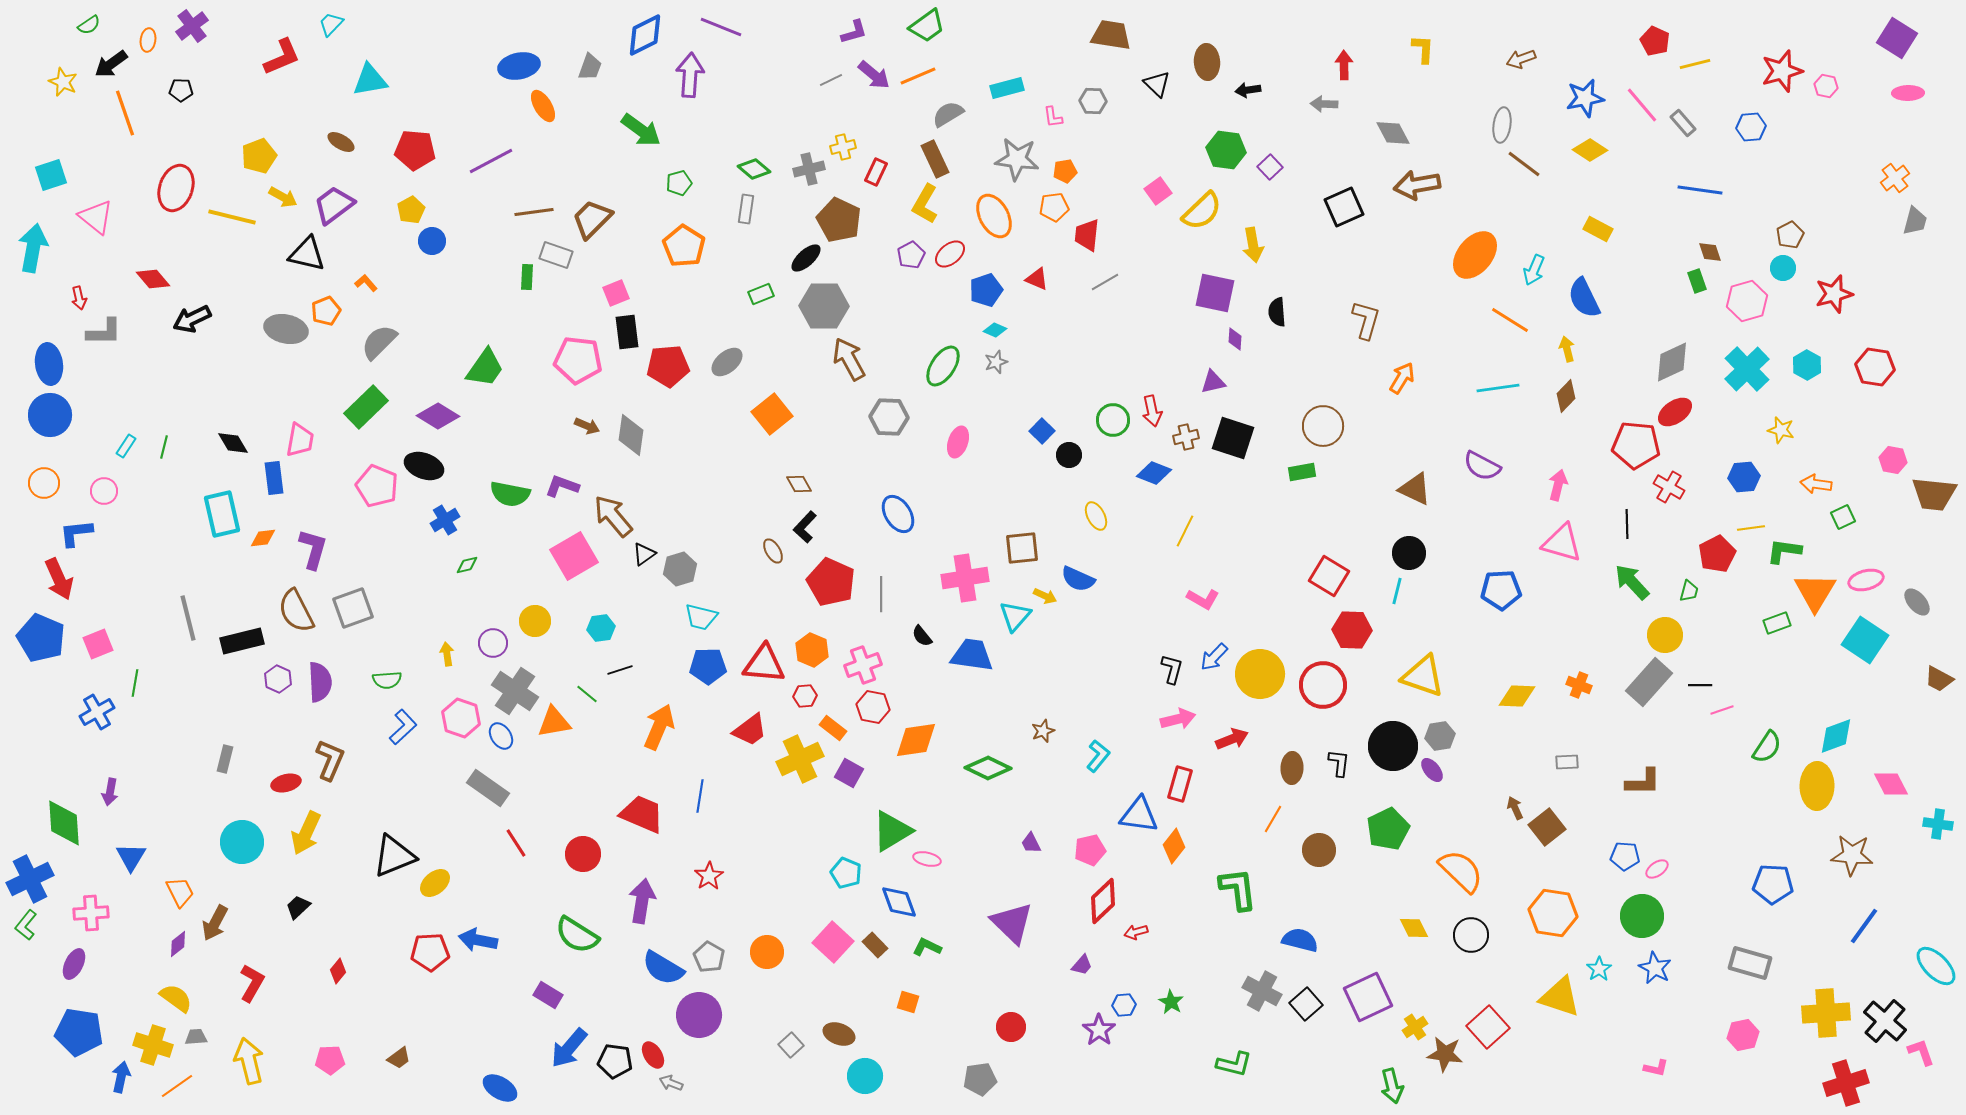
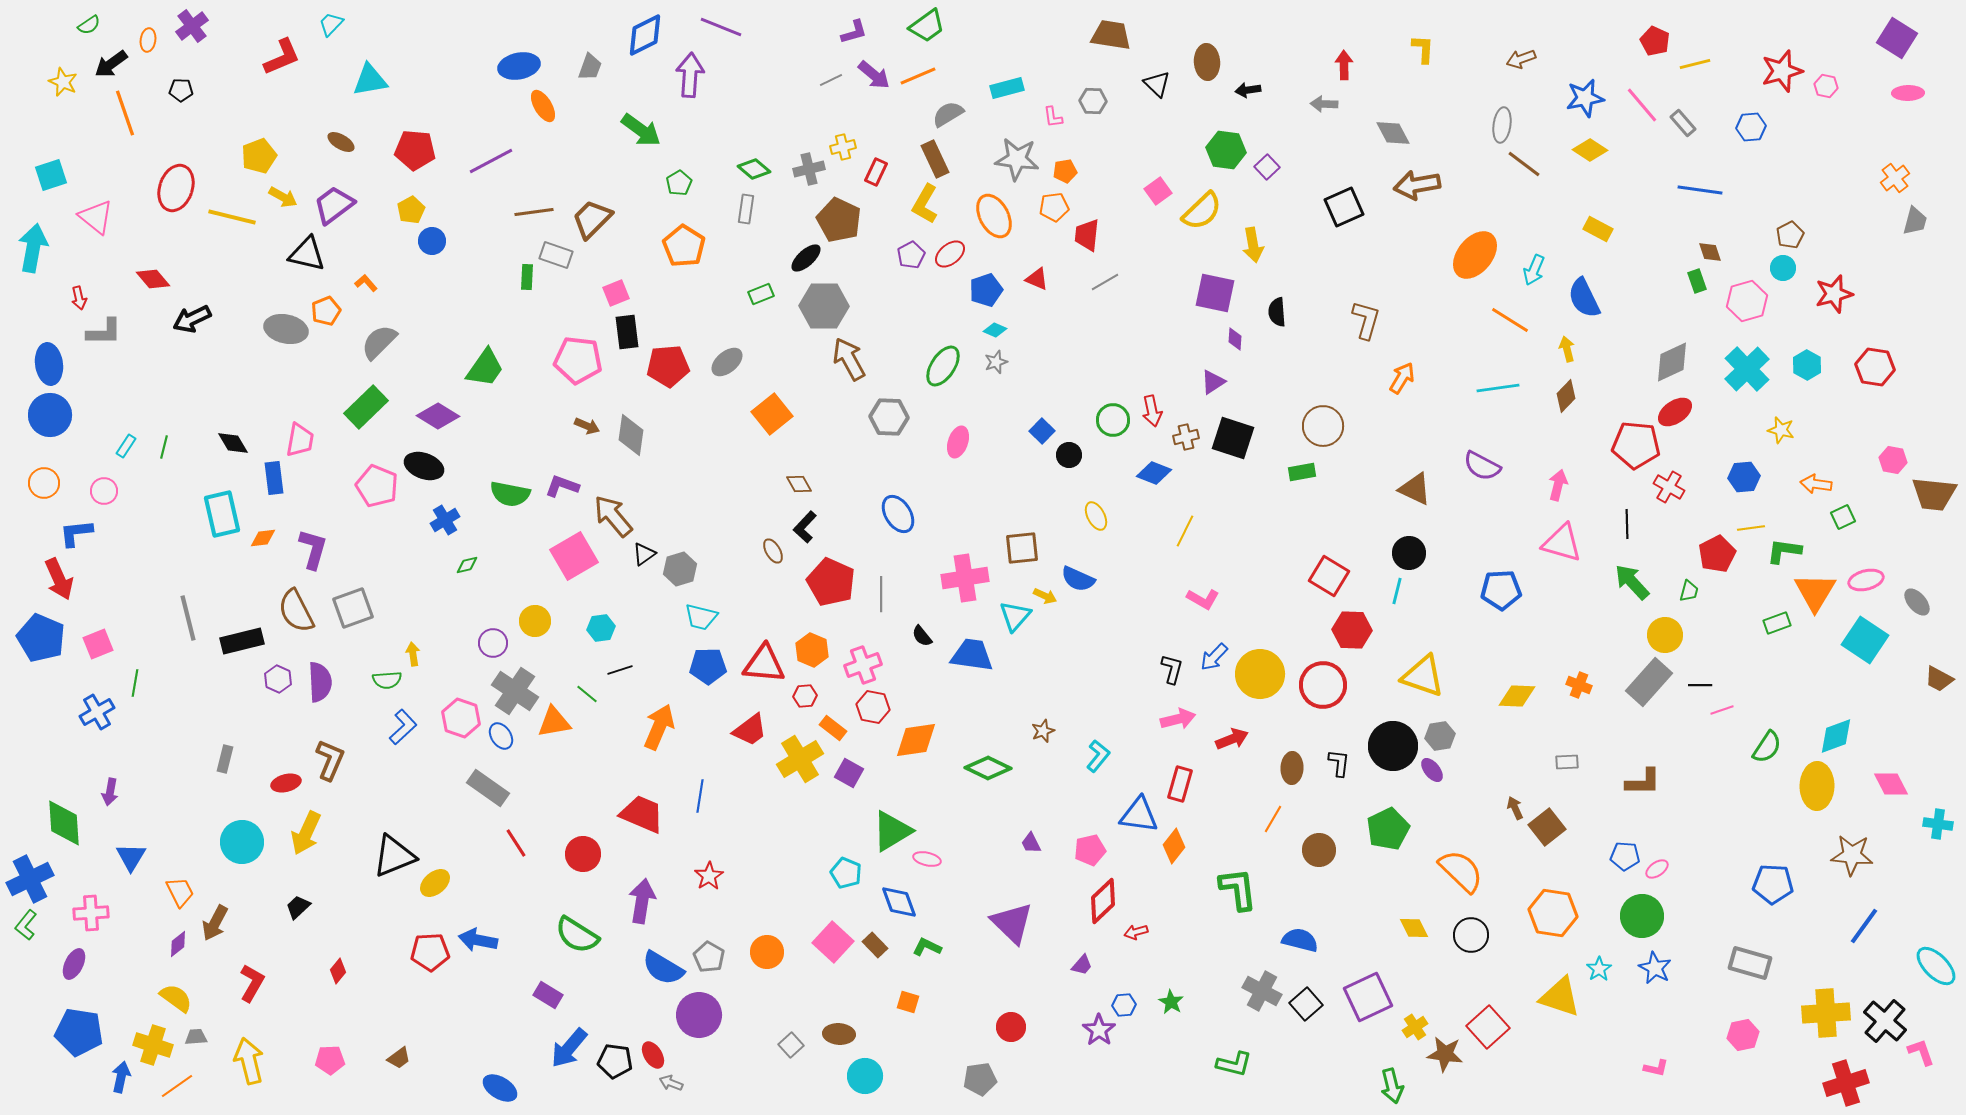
purple square at (1270, 167): moved 3 px left
green pentagon at (679, 183): rotated 15 degrees counterclockwise
purple triangle at (1213, 382): rotated 20 degrees counterclockwise
yellow arrow at (447, 654): moved 34 px left
yellow cross at (800, 759): rotated 6 degrees counterclockwise
brown ellipse at (839, 1034): rotated 16 degrees counterclockwise
